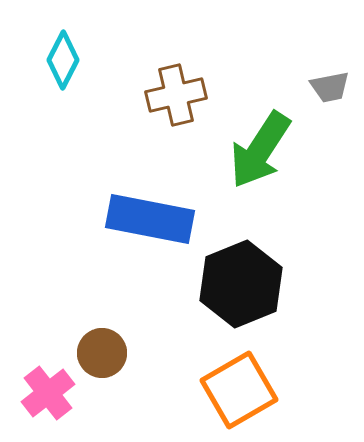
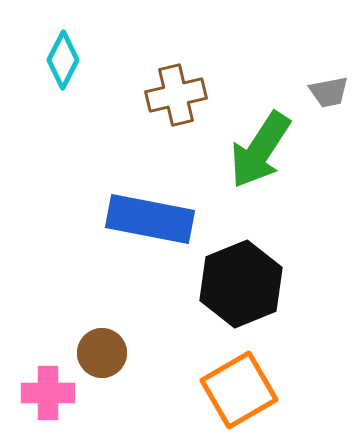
gray trapezoid: moved 1 px left, 5 px down
pink cross: rotated 38 degrees clockwise
